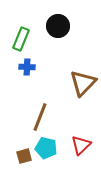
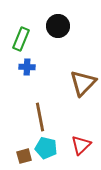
brown line: rotated 32 degrees counterclockwise
